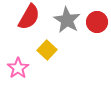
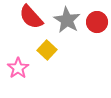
red semicircle: moved 2 px right; rotated 108 degrees clockwise
